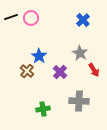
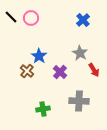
black line: rotated 64 degrees clockwise
